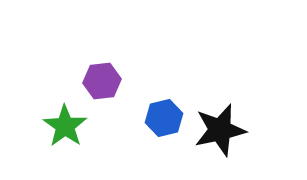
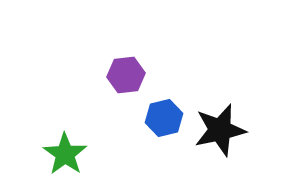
purple hexagon: moved 24 px right, 6 px up
green star: moved 28 px down
